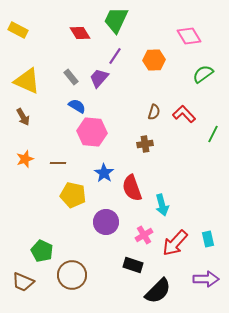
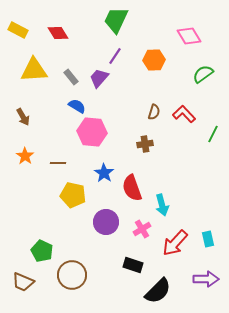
red diamond: moved 22 px left
yellow triangle: moved 7 px right, 11 px up; rotated 28 degrees counterclockwise
orange star: moved 3 px up; rotated 18 degrees counterclockwise
pink cross: moved 2 px left, 6 px up
